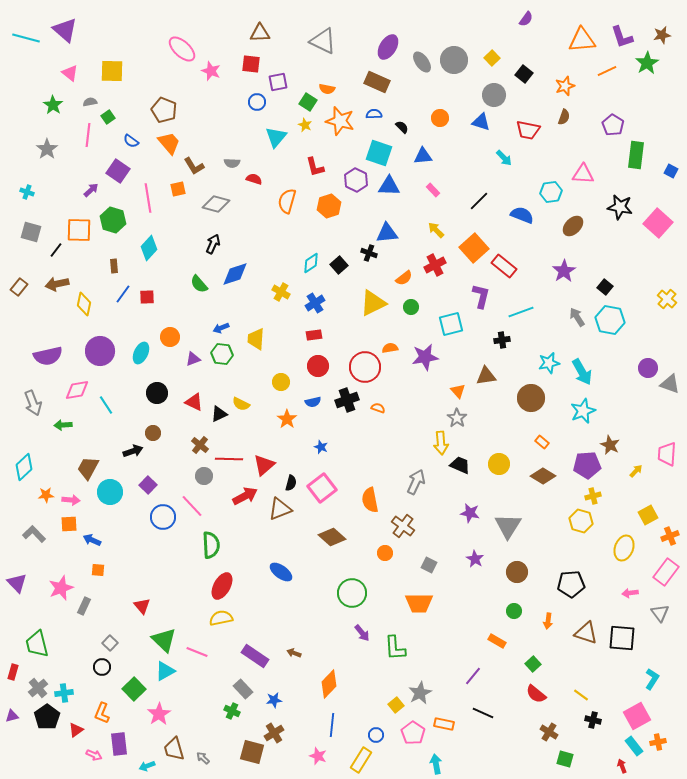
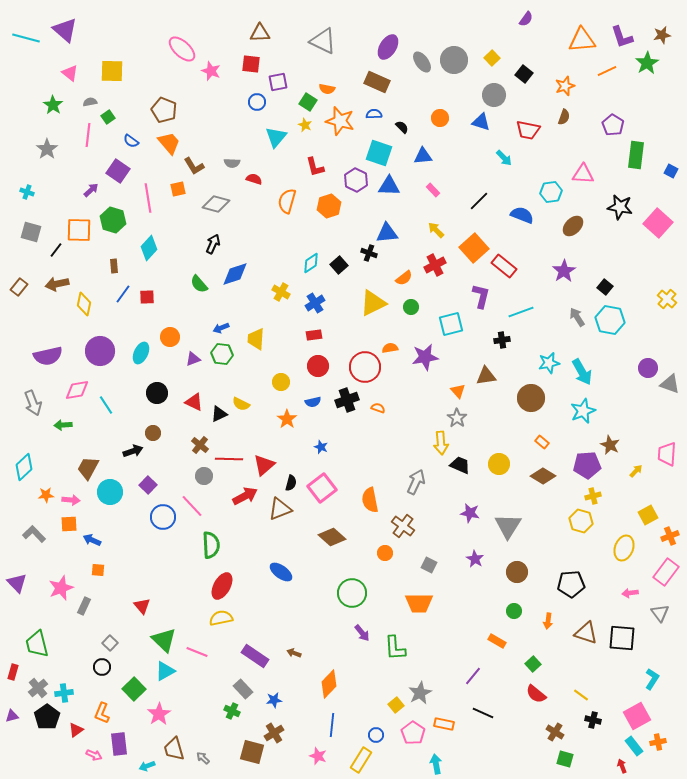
brown cross at (549, 732): moved 6 px right
